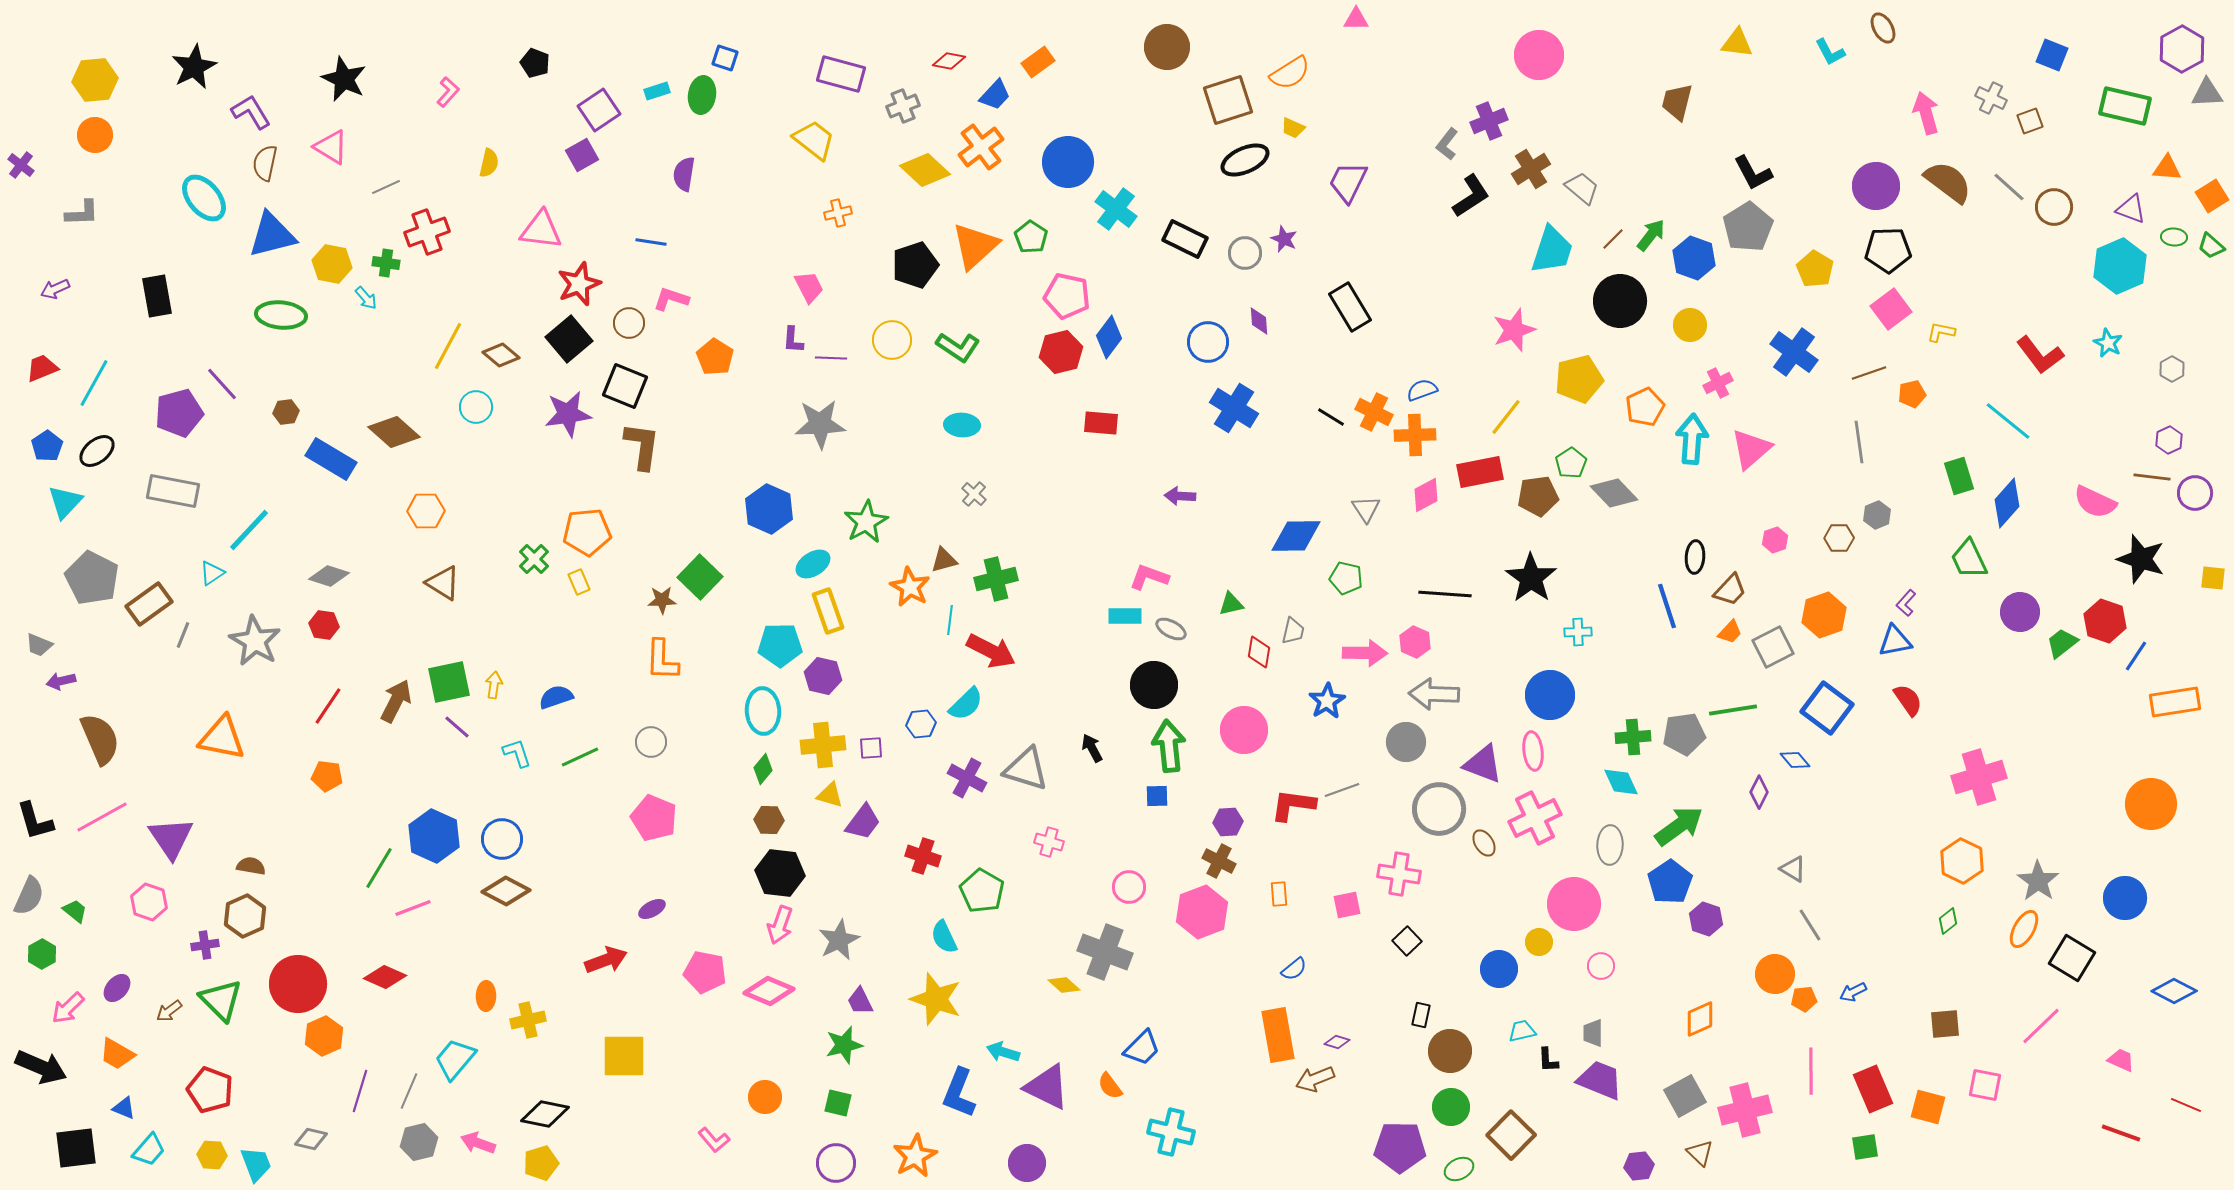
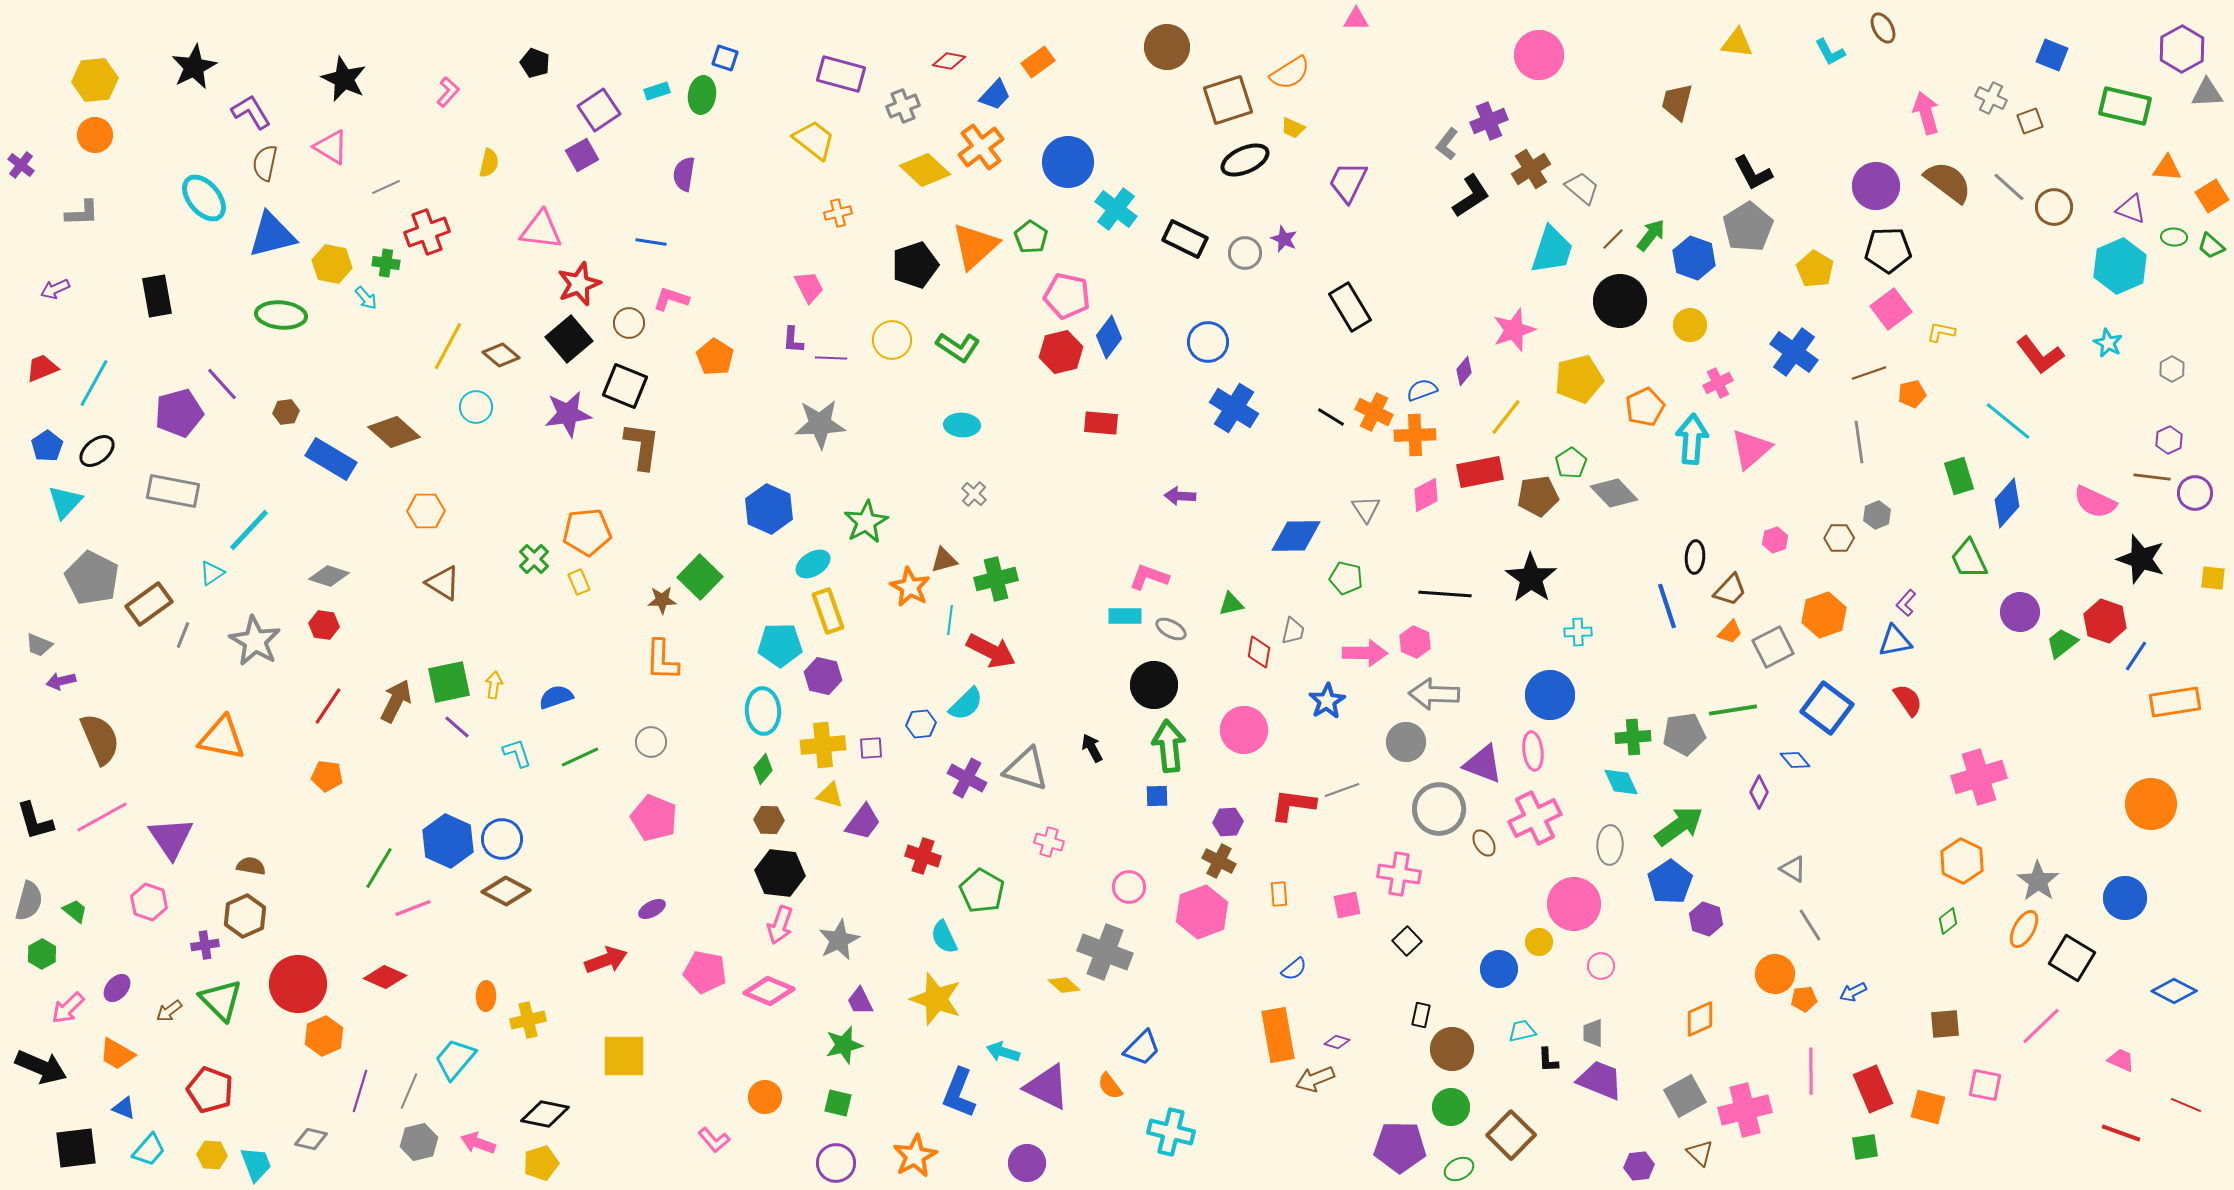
purple diamond at (1259, 321): moved 205 px right, 50 px down; rotated 44 degrees clockwise
blue hexagon at (434, 836): moved 14 px right, 5 px down
gray semicircle at (29, 896): moved 5 px down; rotated 9 degrees counterclockwise
brown circle at (1450, 1051): moved 2 px right, 2 px up
